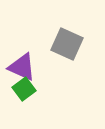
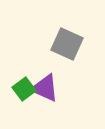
purple triangle: moved 23 px right, 21 px down
